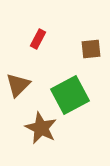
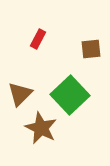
brown triangle: moved 2 px right, 9 px down
green square: rotated 15 degrees counterclockwise
